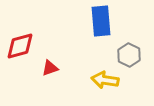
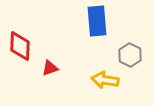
blue rectangle: moved 4 px left
red diamond: rotated 72 degrees counterclockwise
gray hexagon: moved 1 px right
